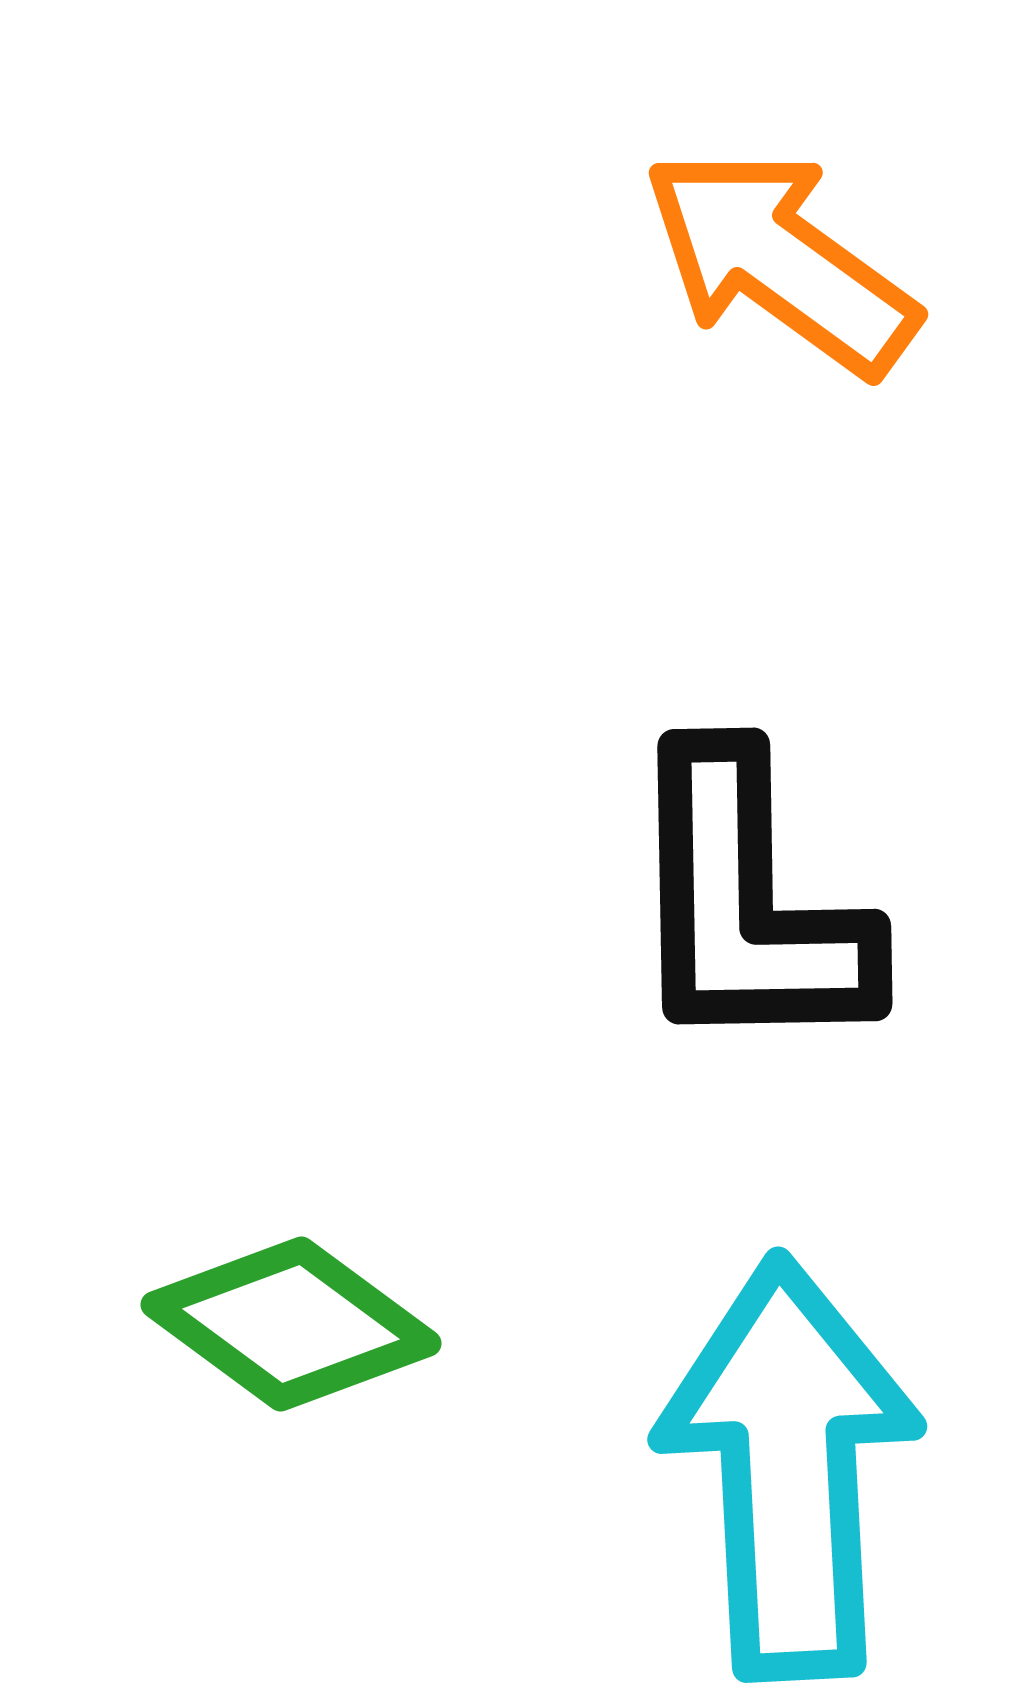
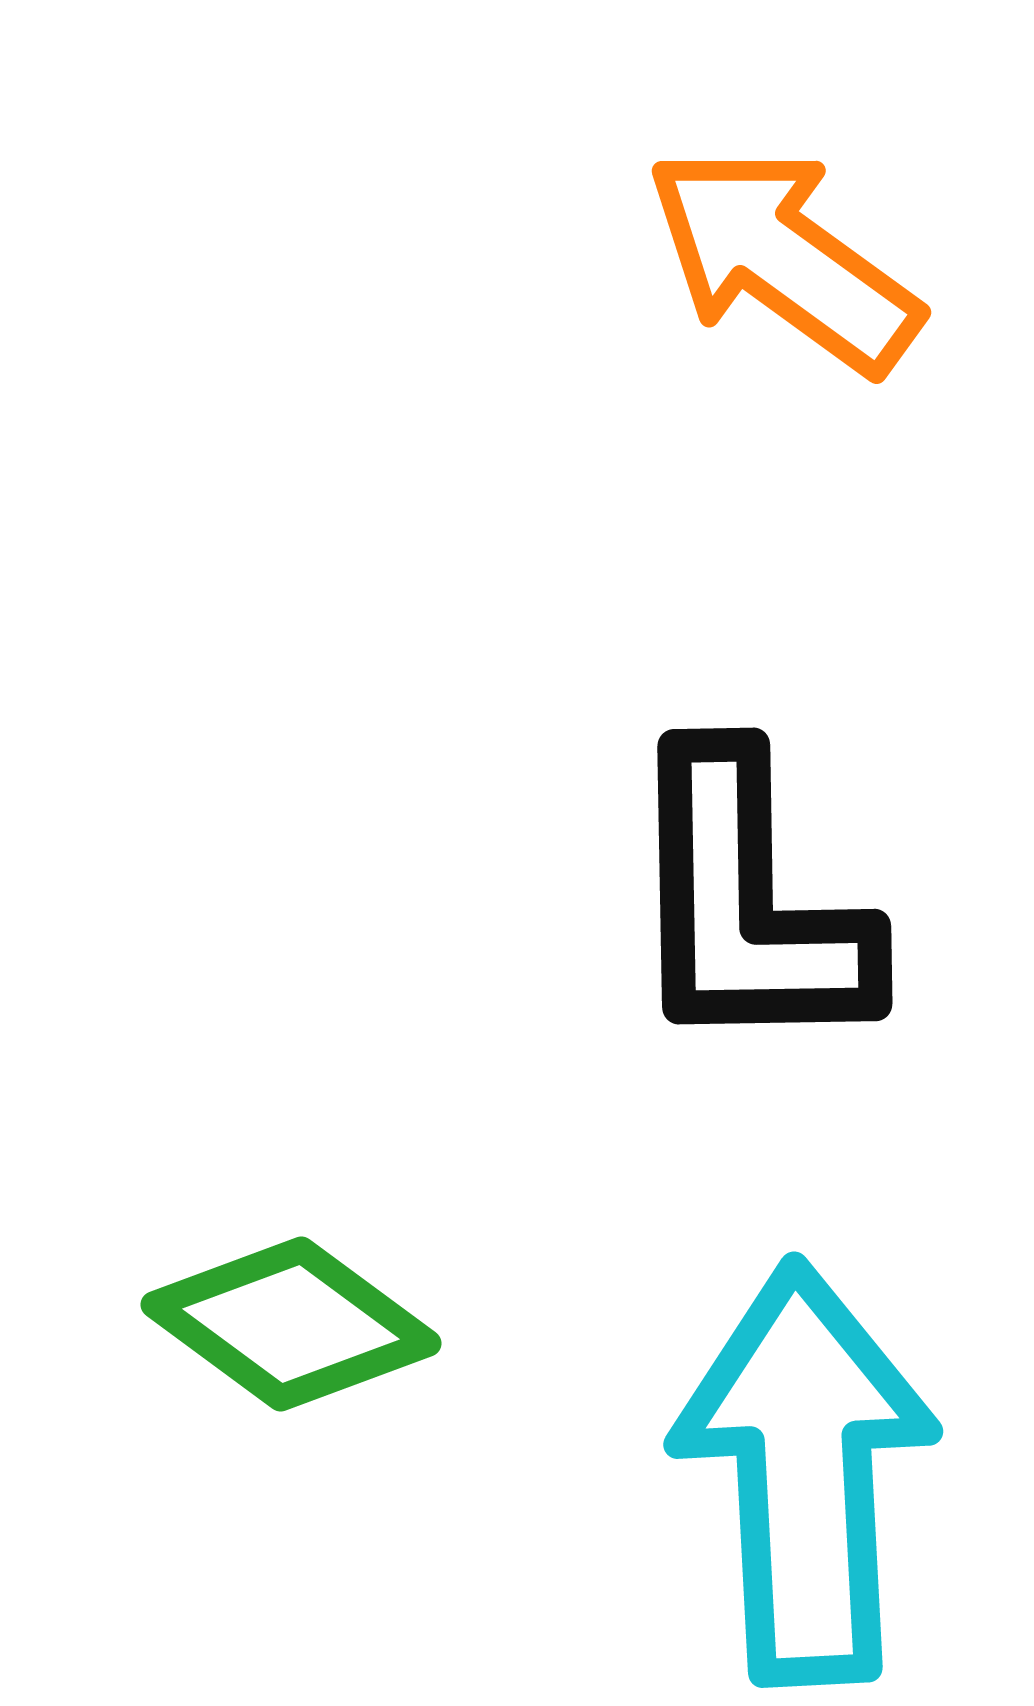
orange arrow: moved 3 px right, 2 px up
cyan arrow: moved 16 px right, 5 px down
